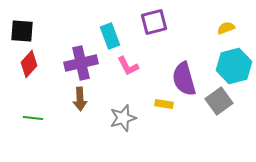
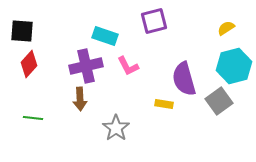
purple square: moved 1 px up
yellow semicircle: rotated 12 degrees counterclockwise
cyan rectangle: moved 5 px left; rotated 50 degrees counterclockwise
purple cross: moved 5 px right, 3 px down
gray star: moved 7 px left, 10 px down; rotated 20 degrees counterclockwise
